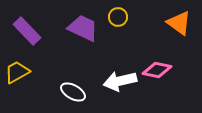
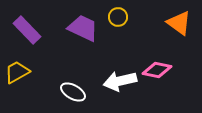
purple rectangle: moved 1 px up
